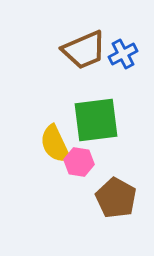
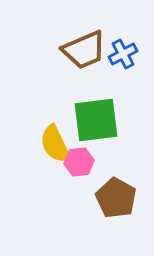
pink hexagon: rotated 16 degrees counterclockwise
